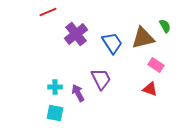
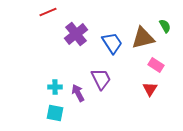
red triangle: rotated 42 degrees clockwise
